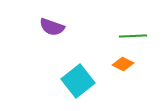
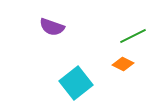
green line: rotated 24 degrees counterclockwise
cyan square: moved 2 px left, 2 px down
